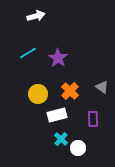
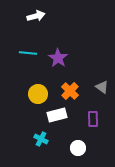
cyan line: rotated 36 degrees clockwise
cyan cross: moved 20 px left; rotated 16 degrees counterclockwise
